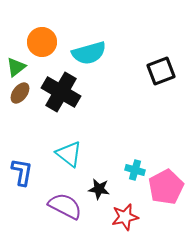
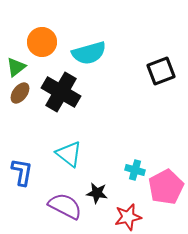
black star: moved 2 px left, 4 px down
red star: moved 3 px right
